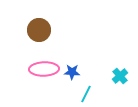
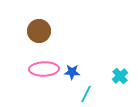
brown circle: moved 1 px down
